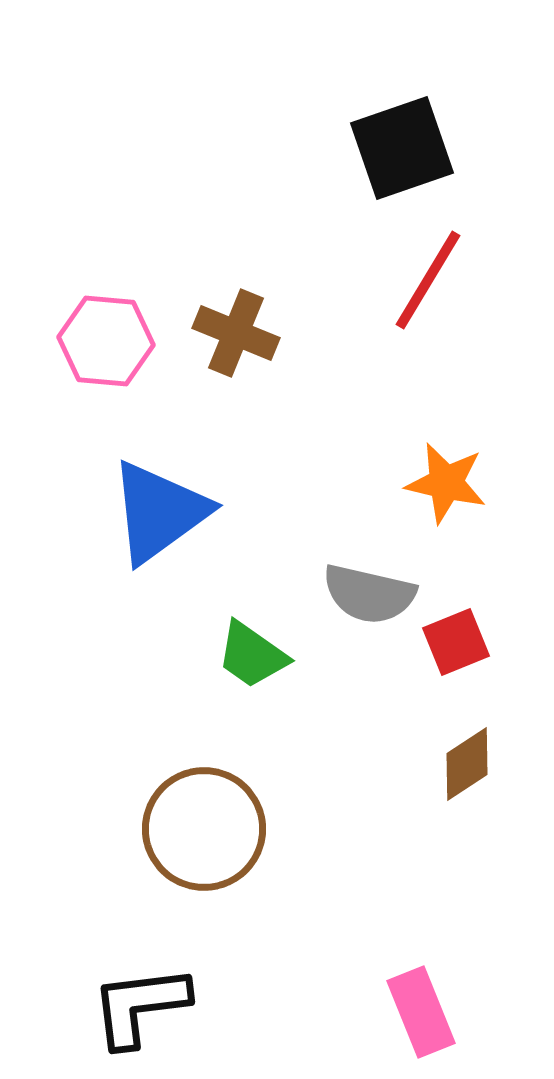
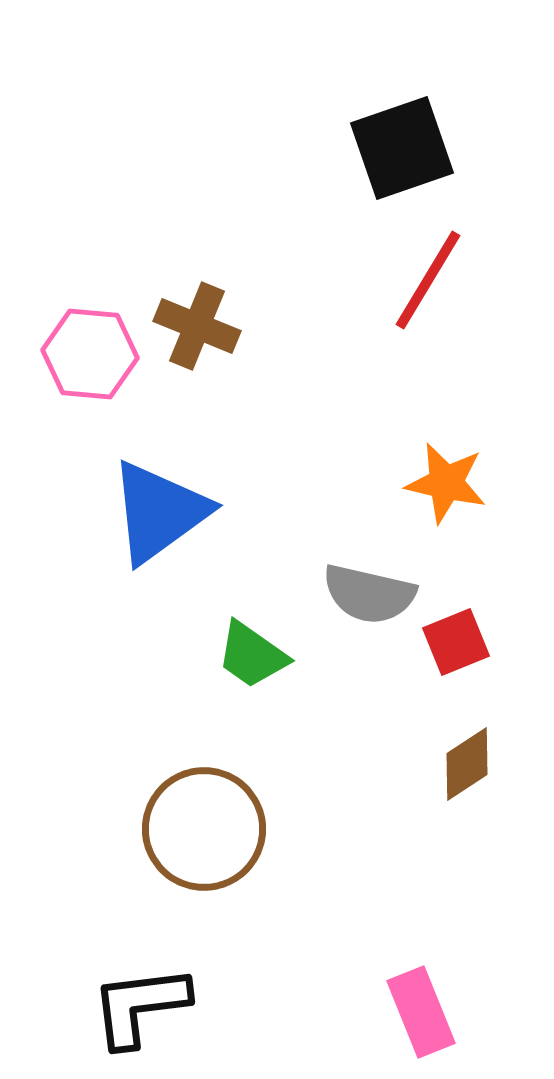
brown cross: moved 39 px left, 7 px up
pink hexagon: moved 16 px left, 13 px down
